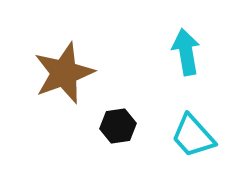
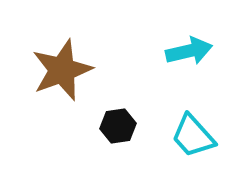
cyan arrow: moved 3 px right, 1 px up; rotated 87 degrees clockwise
brown star: moved 2 px left, 3 px up
